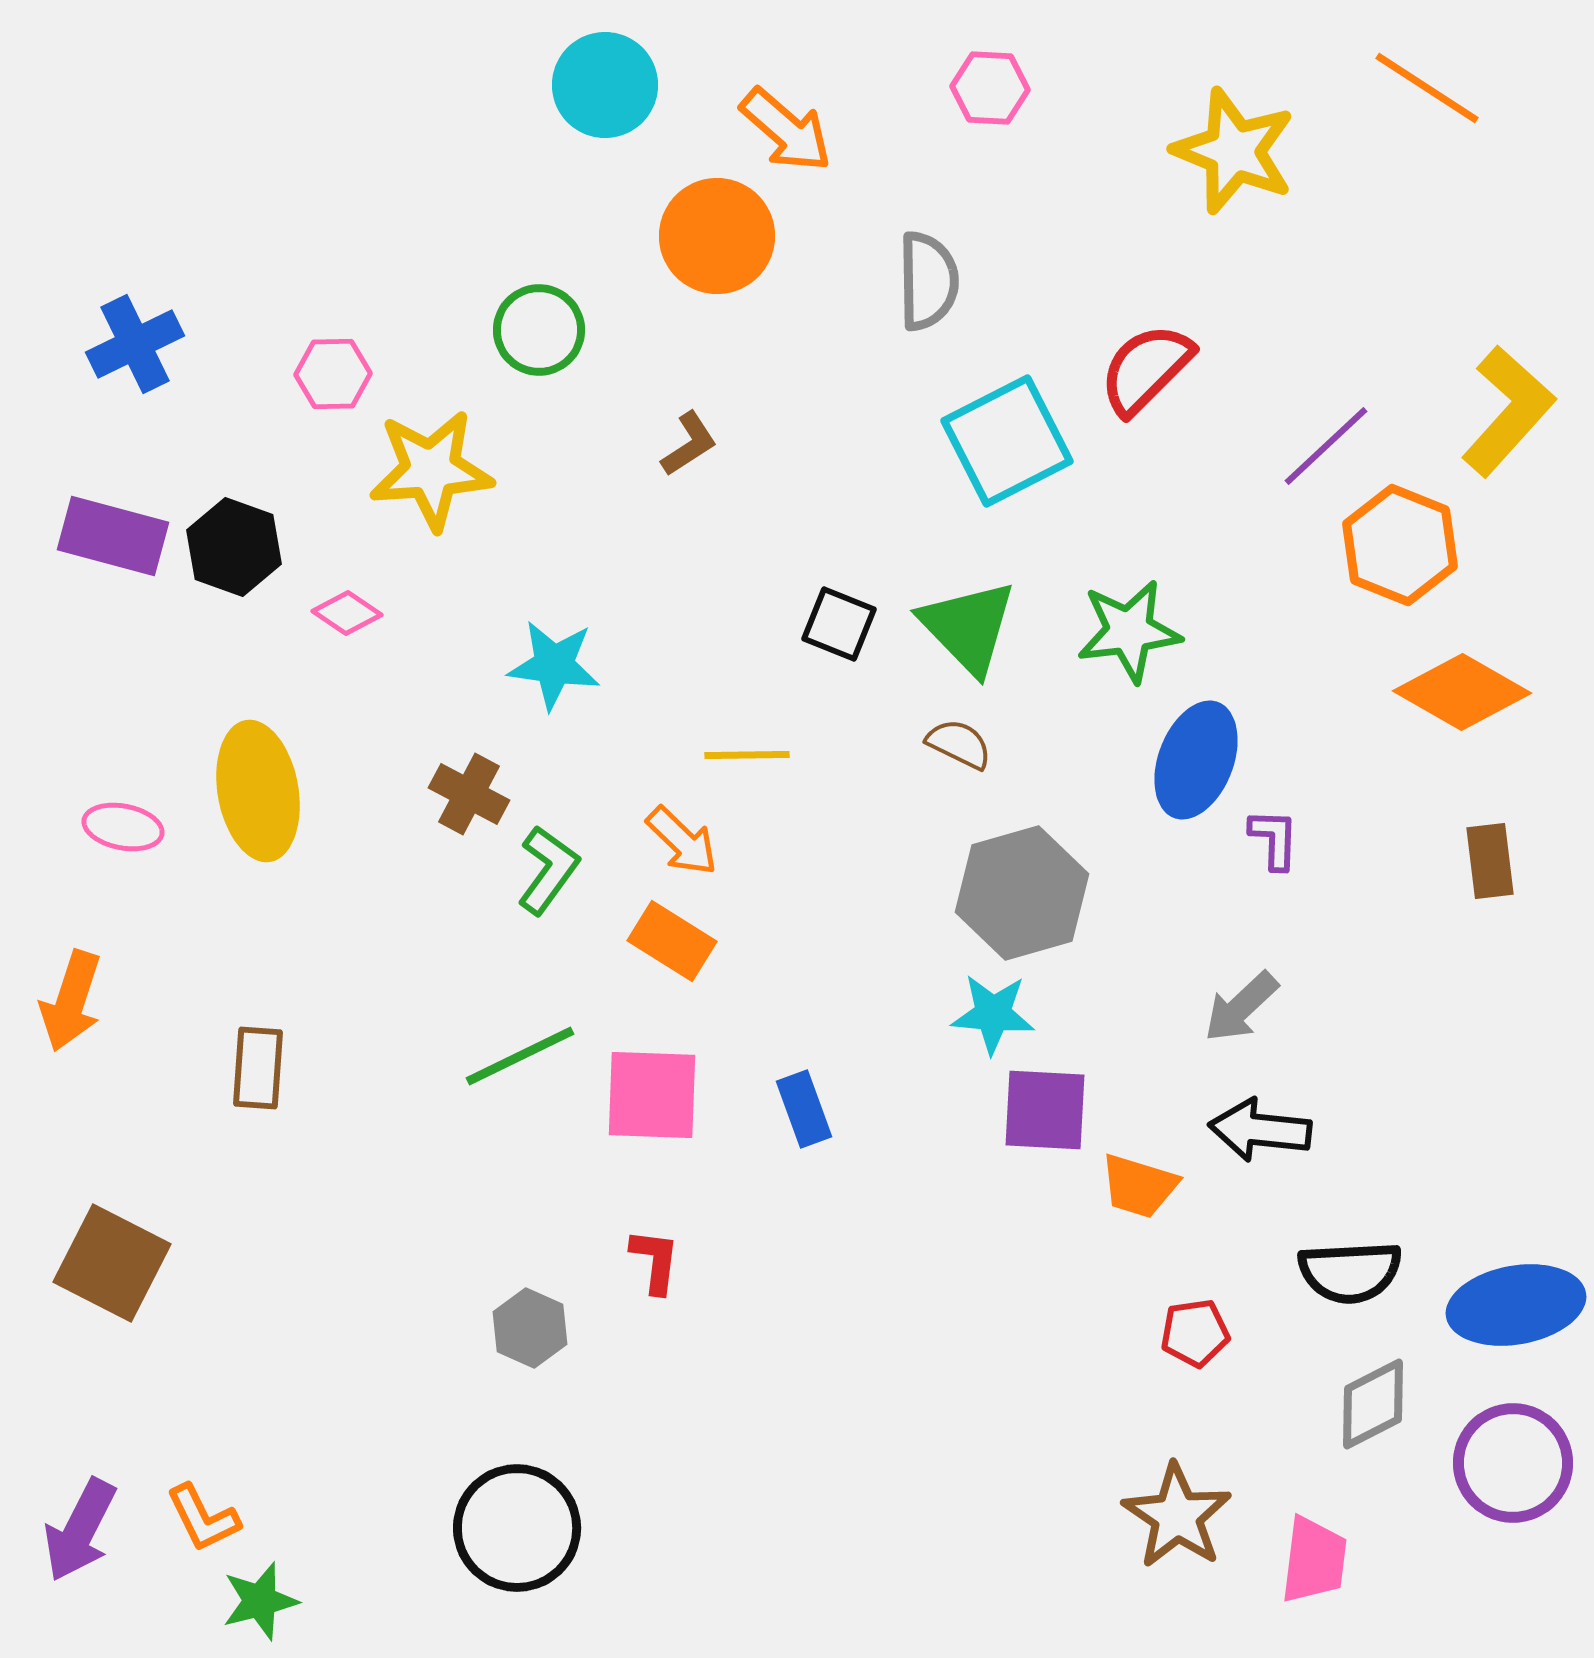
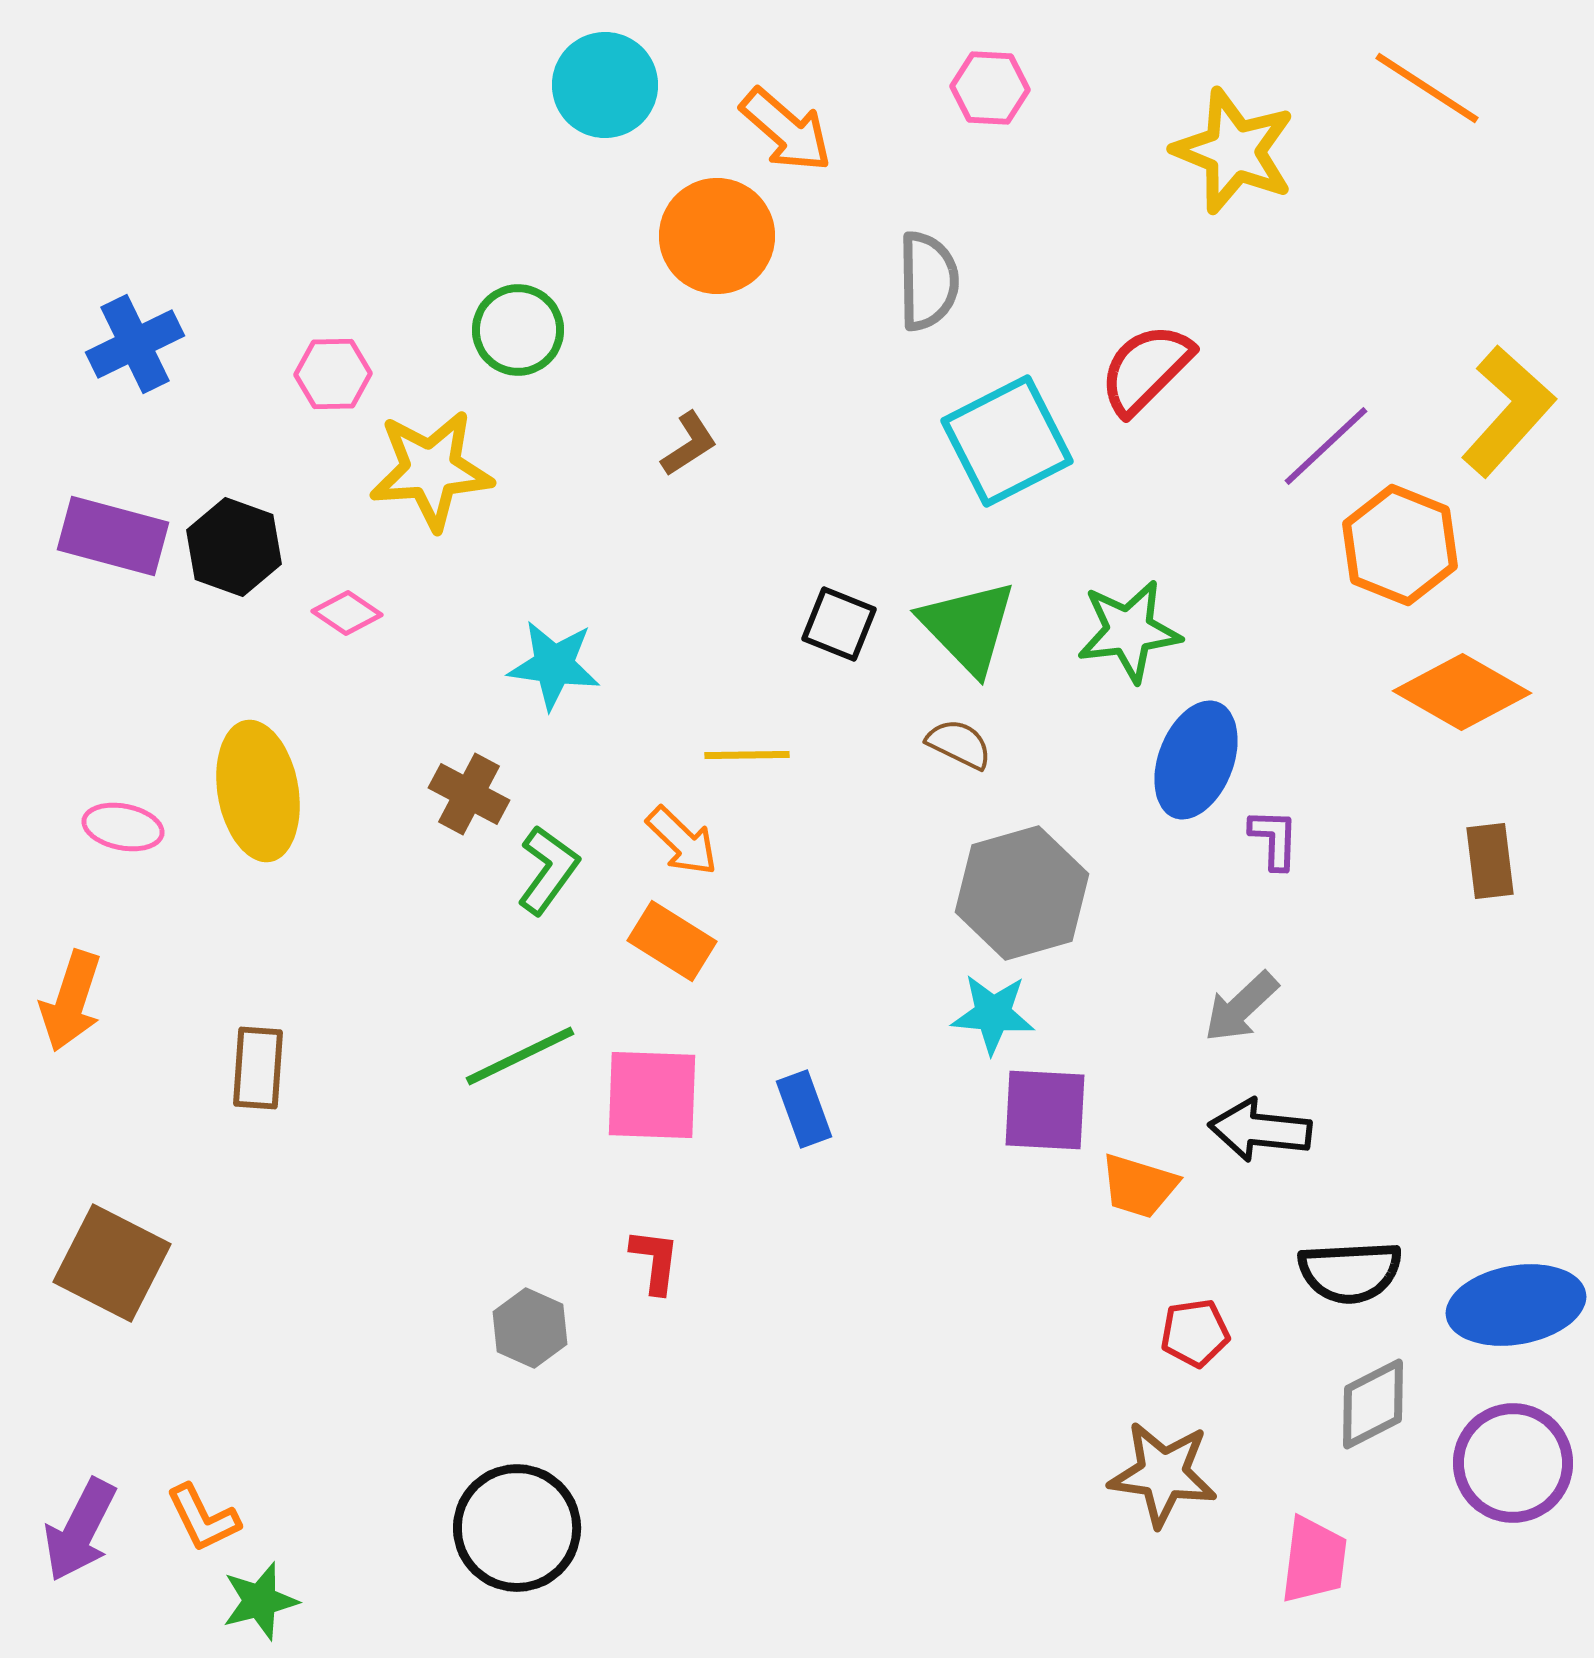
green circle at (539, 330): moved 21 px left
brown star at (1177, 1516): moved 14 px left, 42 px up; rotated 26 degrees counterclockwise
